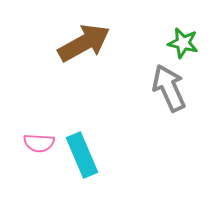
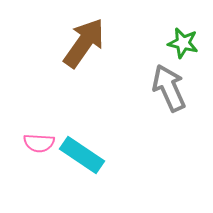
brown arrow: rotated 26 degrees counterclockwise
cyan rectangle: rotated 33 degrees counterclockwise
